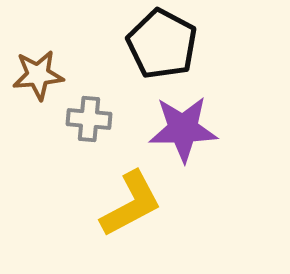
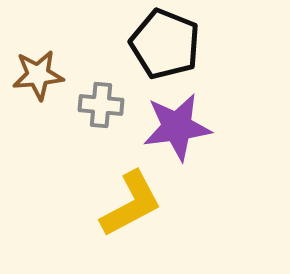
black pentagon: moved 3 px right; rotated 6 degrees counterclockwise
gray cross: moved 12 px right, 14 px up
purple star: moved 6 px left, 2 px up; rotated 6 degrees counterclockwise
